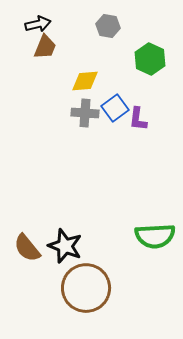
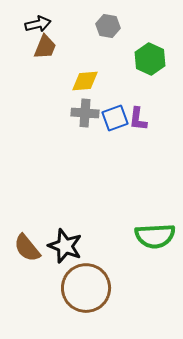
blue square: moved 10 px down; rotated 16 degrees clockwise
